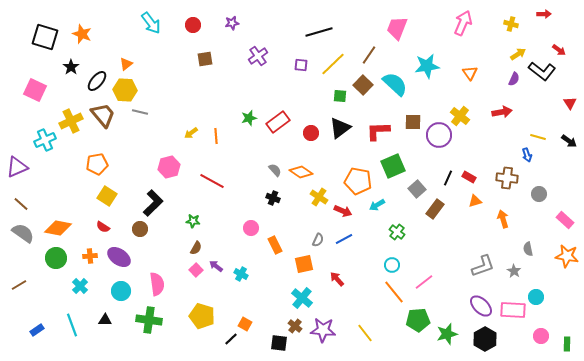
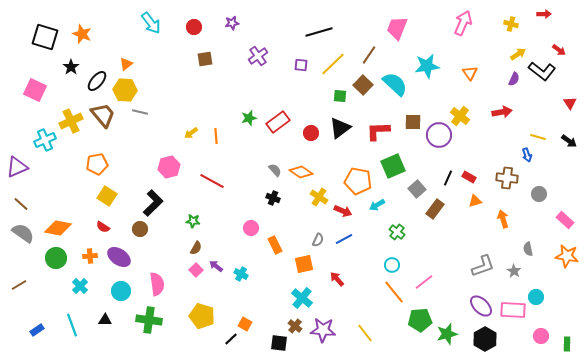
red circle at (193, 25): moved 1 px right, 2 px down
green pentagon at (418, 320): moved 2 px right
